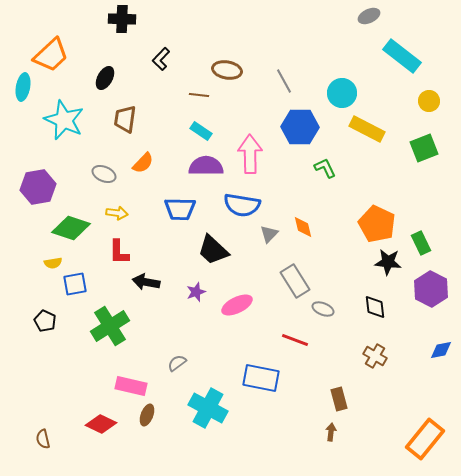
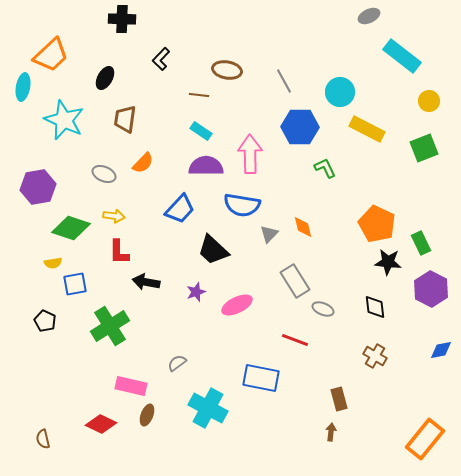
cyan circle at (342, 93): moved 2 px left, 1 px up
blue trapezoid at (180, 209): rotated 48 degrees counterclockwise
yellow arrow at (117, 213): moved 3 px left, 3 px down
